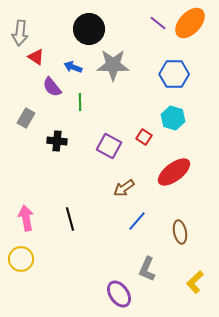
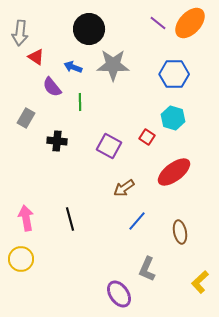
red square: moved 3 px right
yellow L-shape: moved 5 px right
